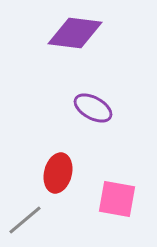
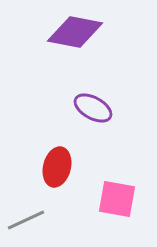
purple diamond: moved 1 px up; rotated 4 degrees clockwise
red ellipse: moved 1 px left, 6 px up
gray line: moved 1 px right; rotated 15 degrees clockwise
